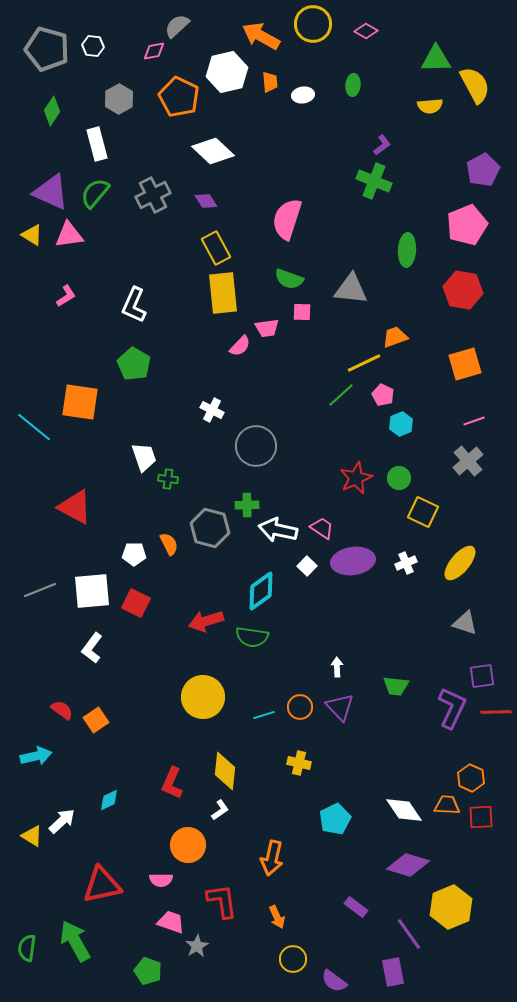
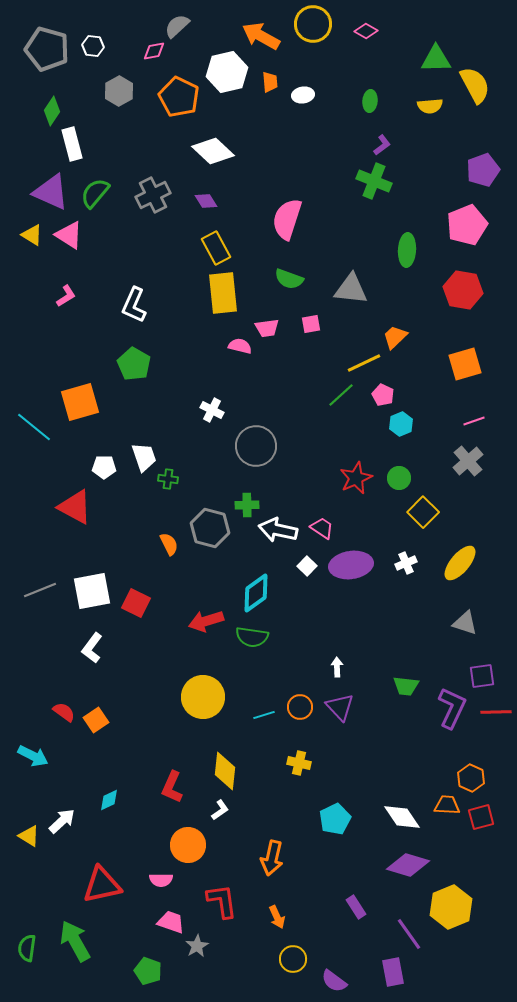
green ellipse at (353, 85): moved 17 px right, 16 px down
gray hexagon at (119, 99): moved 8 px up
white rectangle at (97, 144): moved 25 px left
purple pentagon at (483, 170): rotated 8 degrees clockwise
pink triangle at (69, 235): rotated 40 degrees clockwise
pink square at (302, 312): moved 9 px right, 12 px down; rotated 12 degrees counterclockwise
orange trapezoid at (395, 337): rotated 24 degrees counterclockwise
pink semicircle at (240, 346): rotated 120 degrees counterclockwise
orange square at (80, 402): rotated 24 degrees counterclockwise
yellow square at (423, 512): rotated 20 degrees clockwise
white pentagon at (134, 554): moved 30 px left, 87 px up
purple ellipse at (353, 561): moved 2 px left, 4 px down
white square at (92, 591): rotated 6 degrees counterclockwise
cyan diamond at (261, 591): moved 5 px left, 2 px down
green trapezoid at (396, 686): moved 10 px right
red semicircle at (62, 710): moved 2 px right, 2 px down
cyan arrow at (36, 756): moved 3 px left; rotated 40 degrees clockwise
red L-shape at (172, 783): moved 4 px down
white diamond at (404, 810): moved 2 px left, 7 px down
red square at (481, 817): rotated 12 degrees counterclockwise
yellow triangle at (32, 836): moved 3 px left
purple rectangle at (356, 907): rotated 20 degrees clockwise
